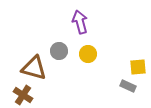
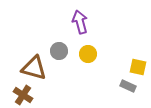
yellow square: rotated 18 degrees clockwise
